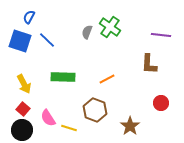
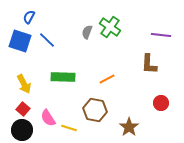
brown hexagon: rotated 10 degrees counterclockwise
brown star: moved 1 px left, 1 px down
